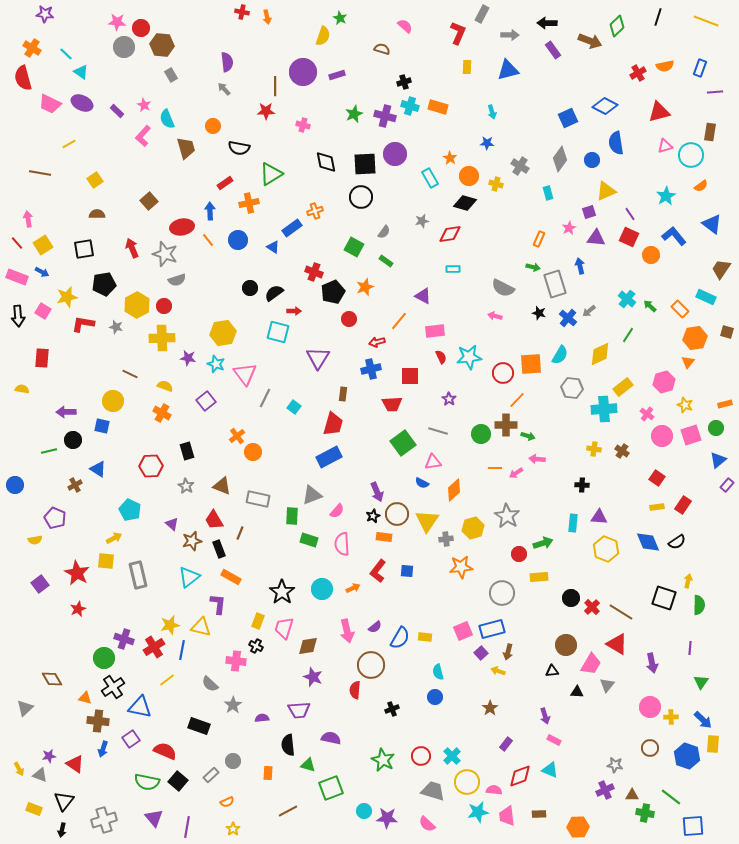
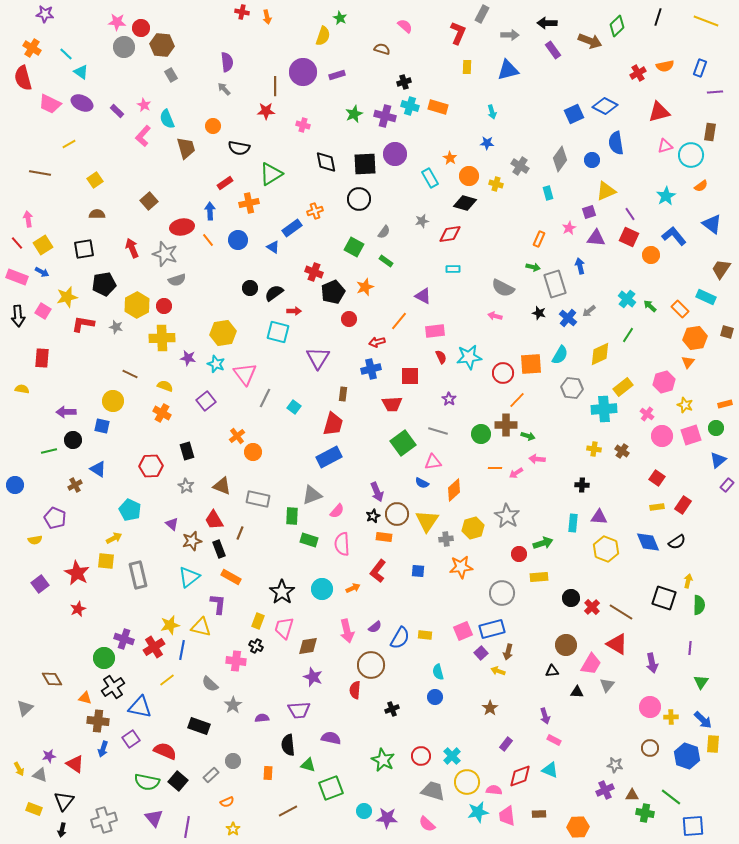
blue square at (568, 118): moved 6 px right, 4 px up
black circle at (361, 197): moved 2 px left, 2 px down
blue square at (407, 571): moved 11 px right
yellow rectangle at (425, 637): moved 2 px up
